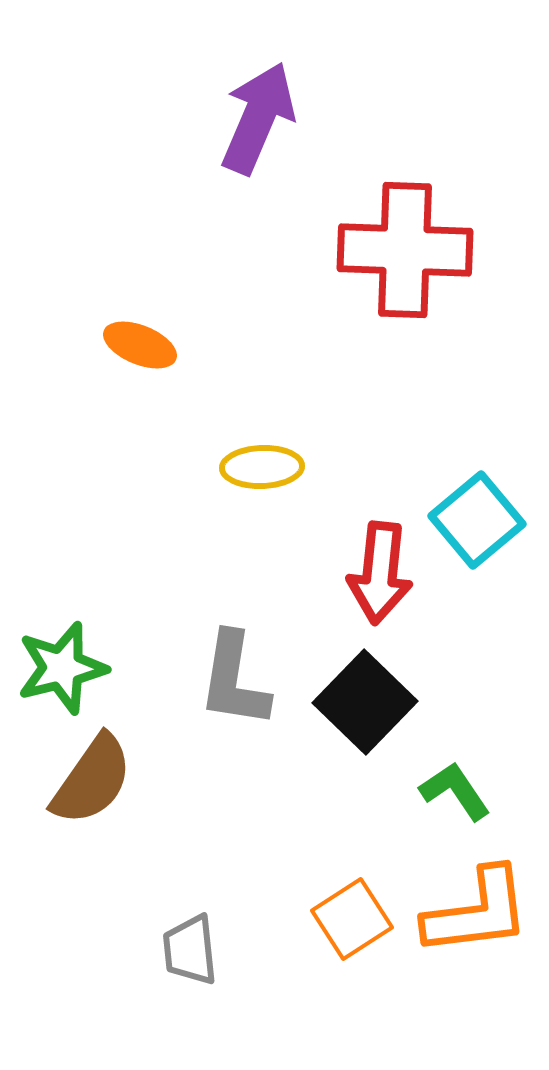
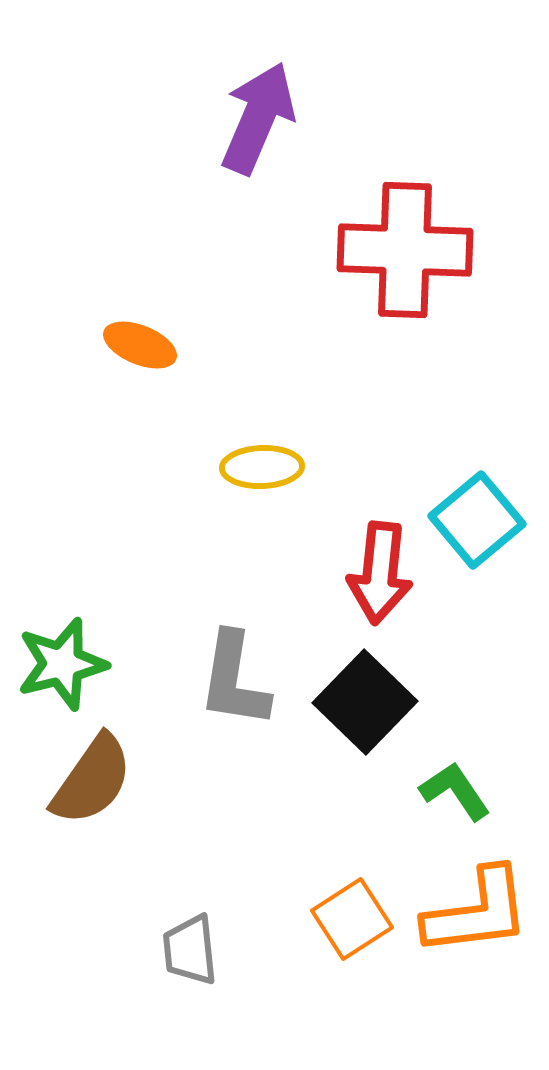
green star: moved 4 px up
